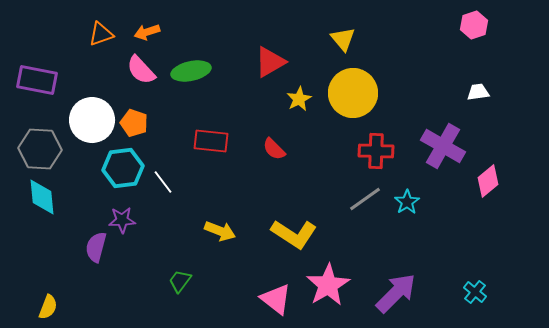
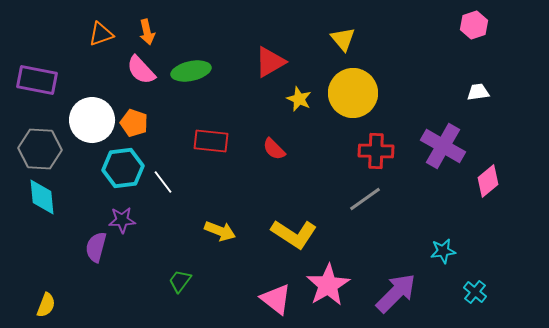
orange arrow: rotated 85 degrees counterclockwise
yellow star: rotated 20 degrees counterclockwise
cyan star: moved 36 px right, 49 px down; rotated 25 degrees clockwise
yellow semicircle: moved 2 px left, 2 px up
